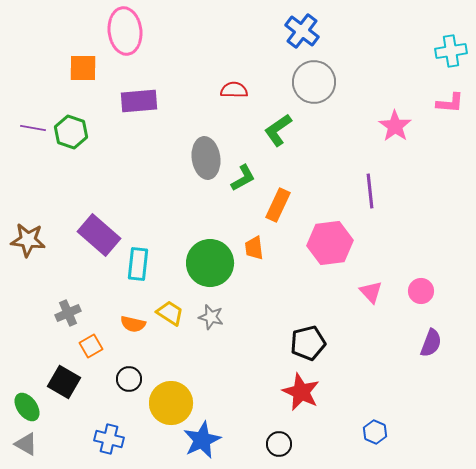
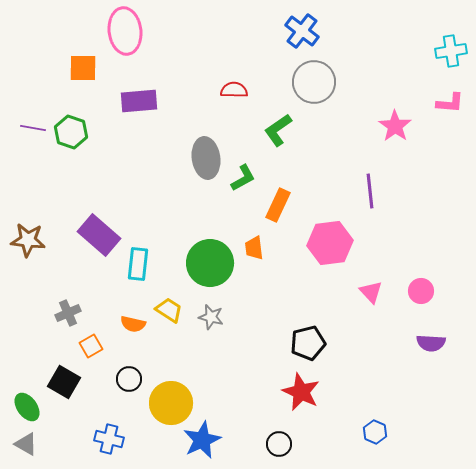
yellow trapezoid at (170, 313): moved 1 px left, 3 px up
purple semicircle at (431, 343): rotated 72 degrees clockwise
